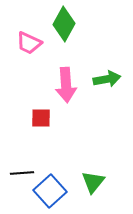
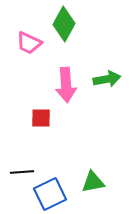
black line: moved 1 px up
green triangle: rotated 40 degrees clockwise
blue square: moved 3 px down; rotated 16 degrees clockwise
